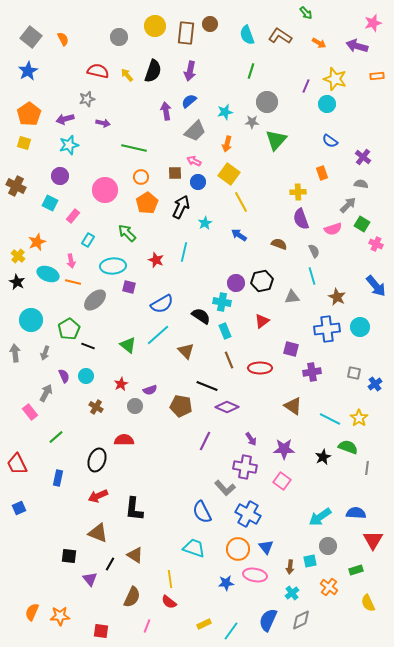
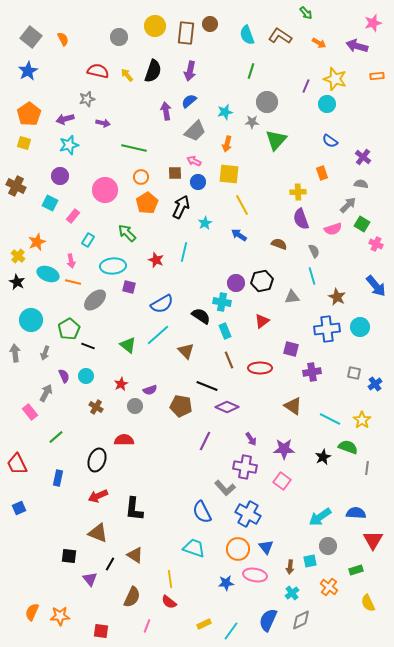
yellow square at (229, 174): rotated 30 degrees counterclockwise
yellow line at (241, 202): moved 1 px right, 3 px down
yellow star at (359, 418): moved 3 px right, 2 px down
